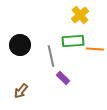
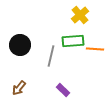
gray line: rotated 25 degrees clockwise
purple rectangle: moved 12 px down
brown arrow: moved 2 px left, 3 px up
